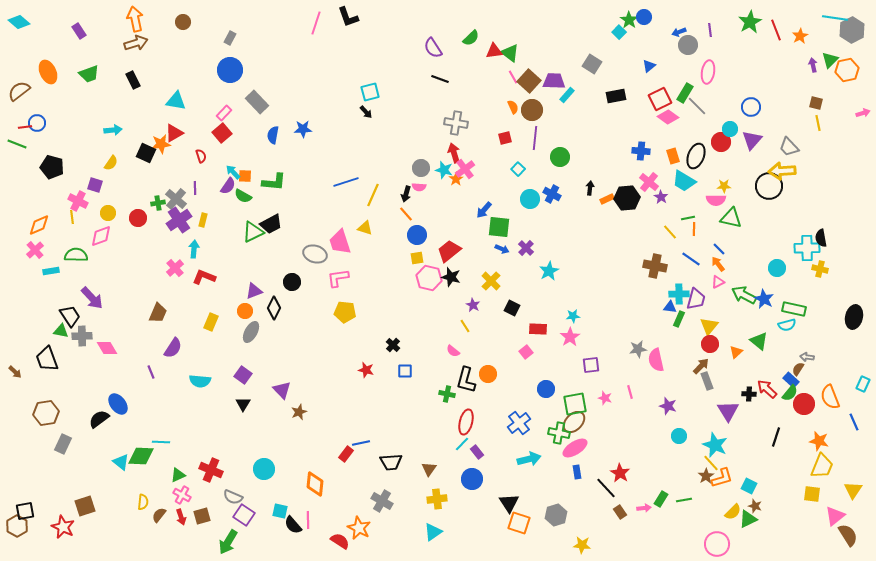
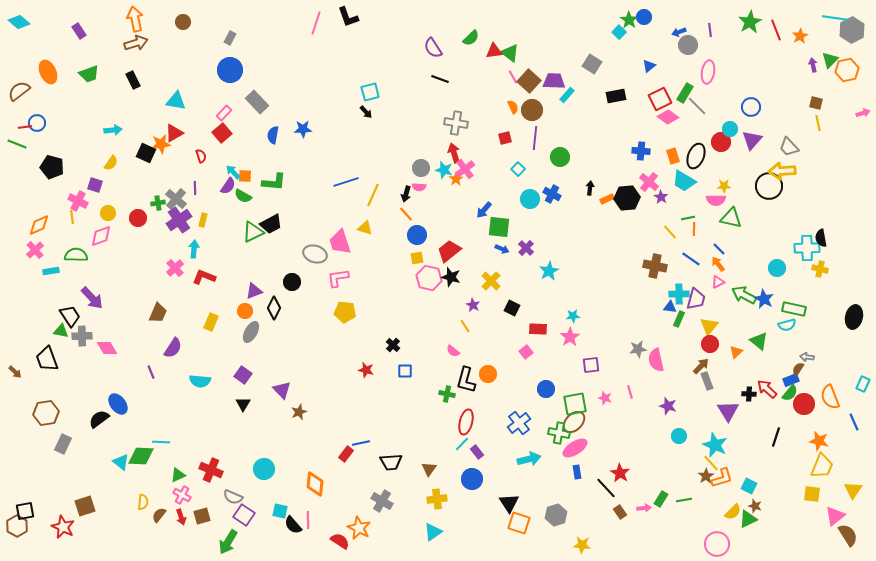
blue rectangle at (791, 380): rotated 63 degrees counterclockwise
